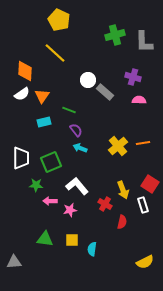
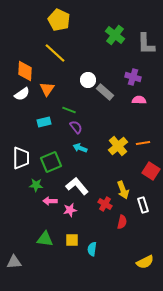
green cross: rotated 36 degrees counterclockwise
gray L-shape: moved 2 px right, 2 px down
orange triangle: moved 5 px right, 7 px up
purple semicircle: moved 3 px up
red square: moved 1 px right, 13 px up
